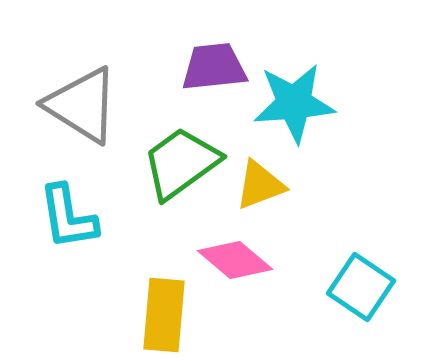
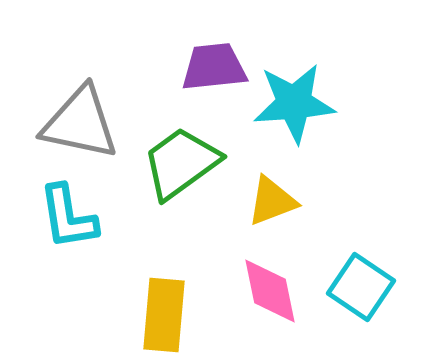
gray triangle: moved 2 px left, 18 px down; rotated 20 degrees counterclockwise
yellow triangle: moved 12 px right, 16 px down
pink diamond: moved 35 px right, 31 px down; rotated 38 degrees clockwise
